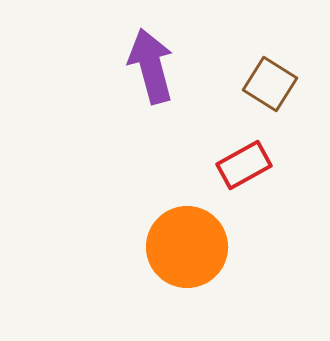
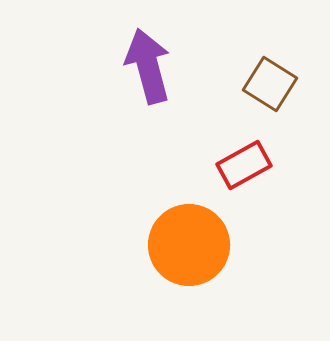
purple arrow: moved 3 px left
orange circle: moved 2 px right, 2 px up
